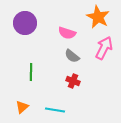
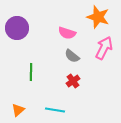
orange star: rotated 10 degrees counterclockwise
purple circle: moved 8 px left, 5 px down
red cross: rotated 32 degrees clockwise
orange triangle: moved 4 px left, 3 px down
